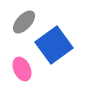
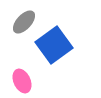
pink ellipse: moved 12 px down
